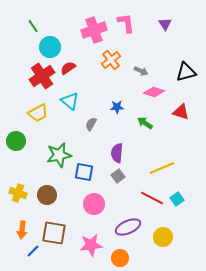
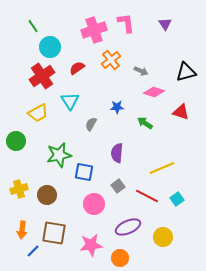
red semicircle: moved 9 px right
cyan triangle: rotated 18 degrees clockwise
gray square: moved 10 px down
yellow cross: moved 1 px right, 4 px up; rotated 36 degrees counterclockwise
red line: moved 5 px left, 2 px up
